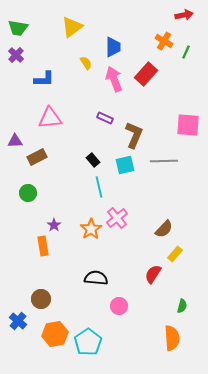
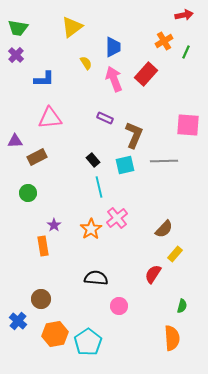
orange cross: rotated 30 degrees clockwise
